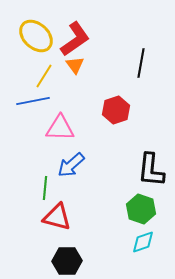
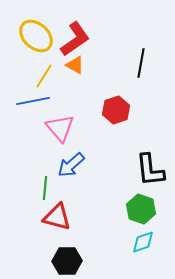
orange triangle: rotated 24 degrees counterclockwise
pink triangle: rotated 48 degrees clockwise
black L-shape: moved 1 px left; rotated 12 degrees counterclockwise
